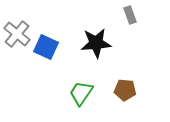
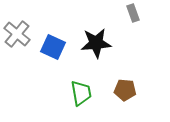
gray rectangle: moved 3 px right, 2 px up
blue square: moved 7 px right
green trapezoid: rotated 136 degrees clockwise
